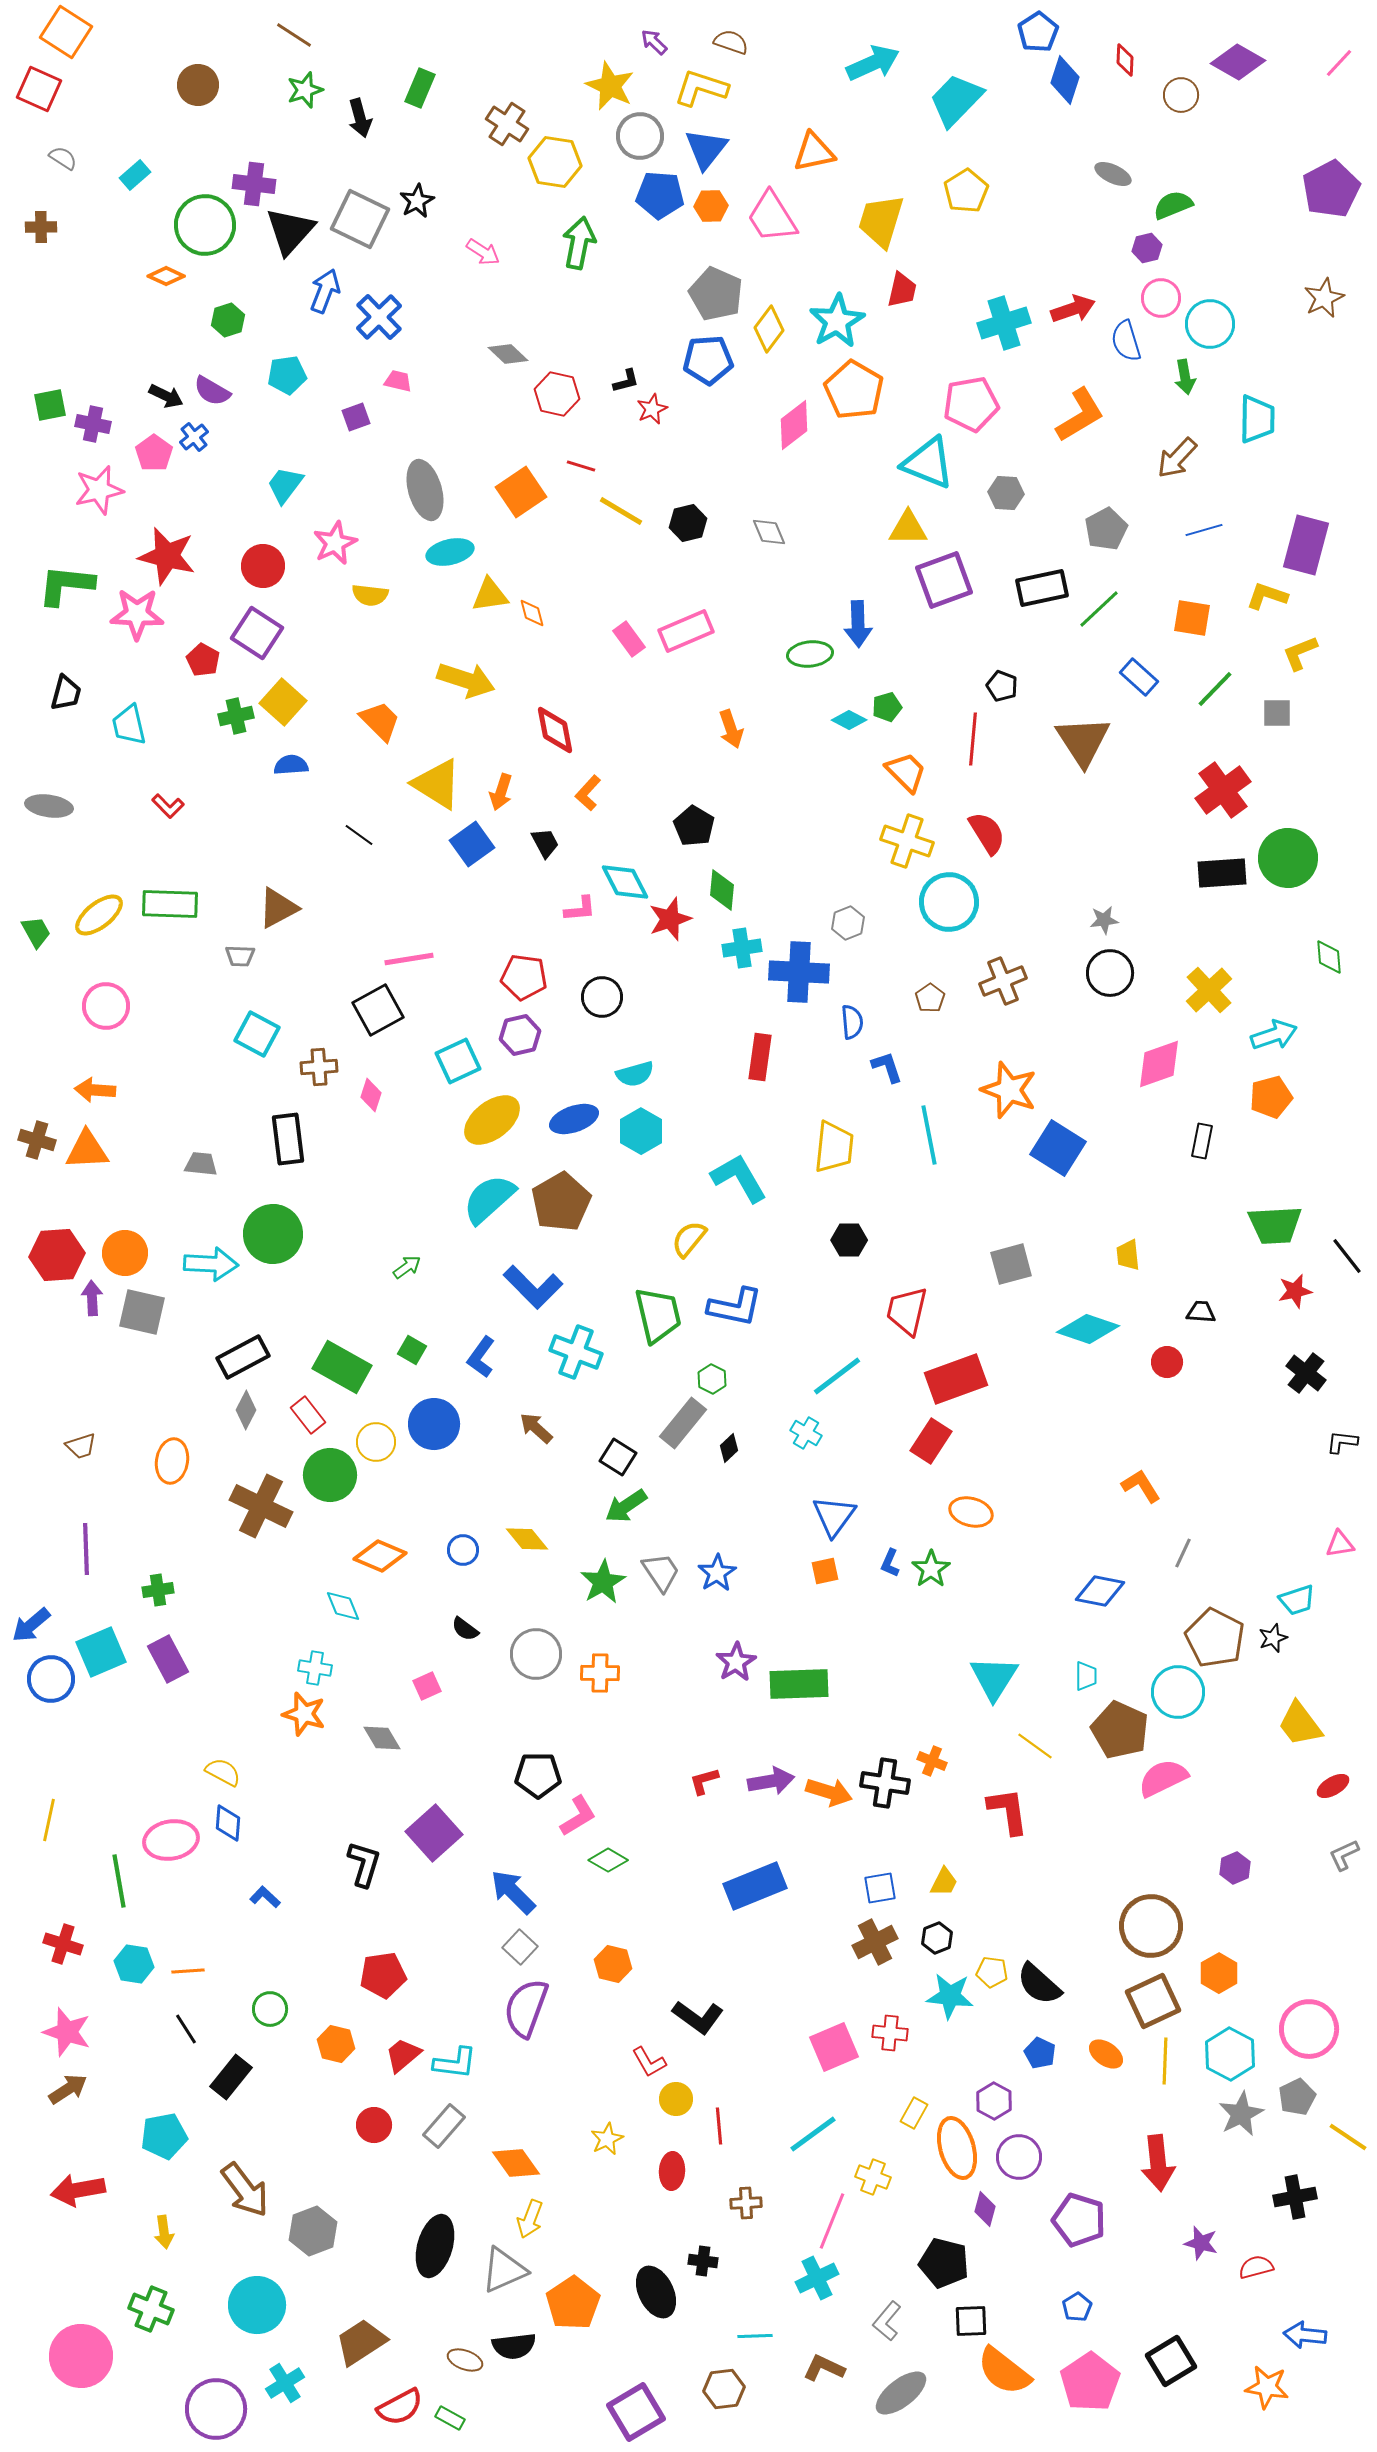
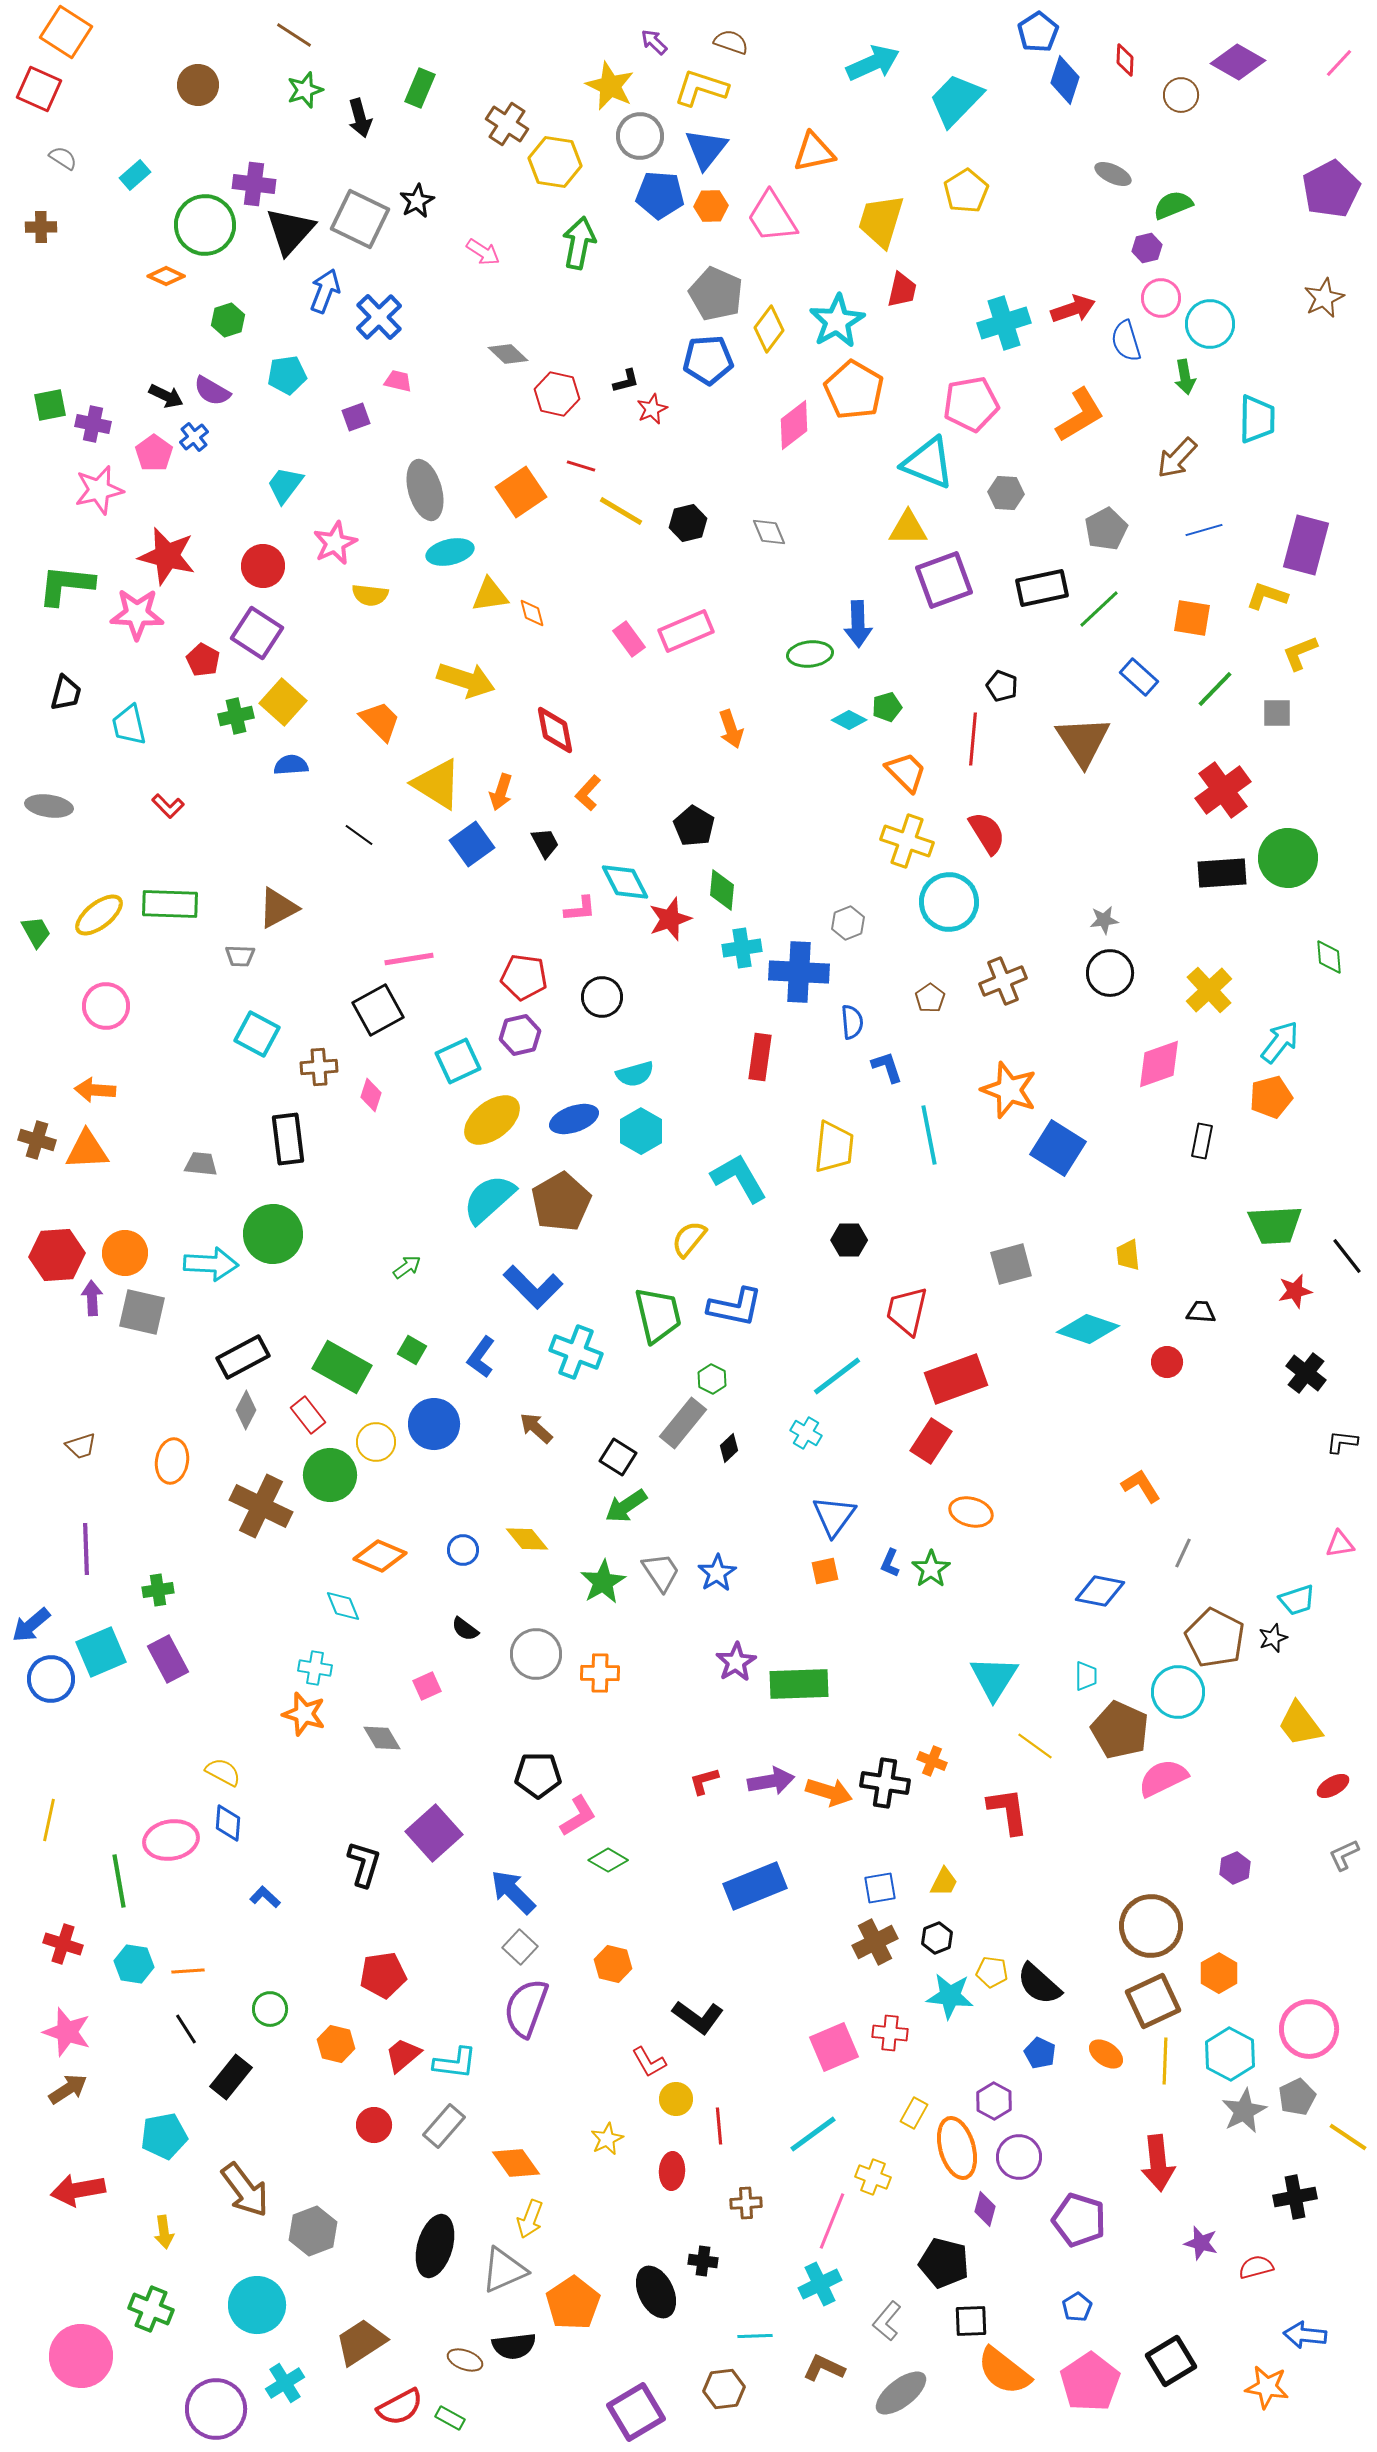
cyan arrow at (1274, 1035): moved 6 px right, 7 px down; rotated 33 degrees counterclockwise
gray star at (1241, 2114): moved 3 px right, 3 px up
cyan cross at (817, 2278): moved 3 px right, 6 px down
